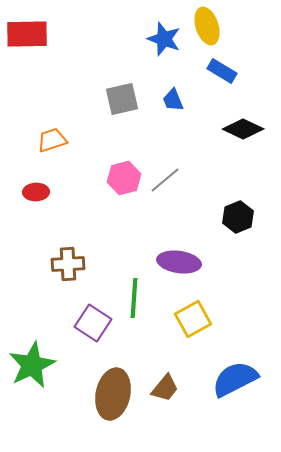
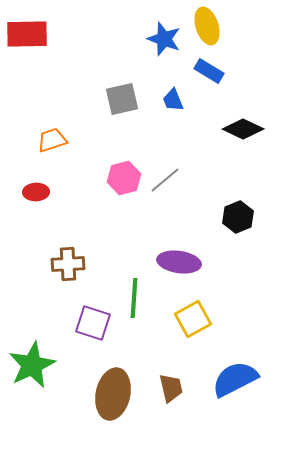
blue rectangle: moved 13 px left
purple square: rotated 15 degrees counterclockwise
brown trapezoid: moved 6 px right; rotated 52 degrees counterclockwise
